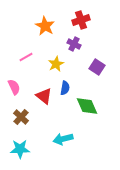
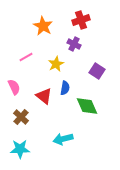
orange star: moved 2 px left
purple square: moved 4 px down
